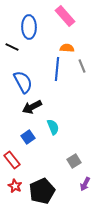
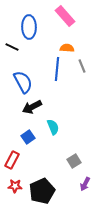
red rectangle: rotated 66 degrees clockwise
red star: rotated 24 degrees counterclockwise
